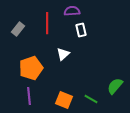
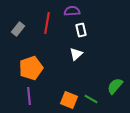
red line: rotated 10 degrees clockwise
white triangle: moved 13 px right
orange square: moved 5 px right
